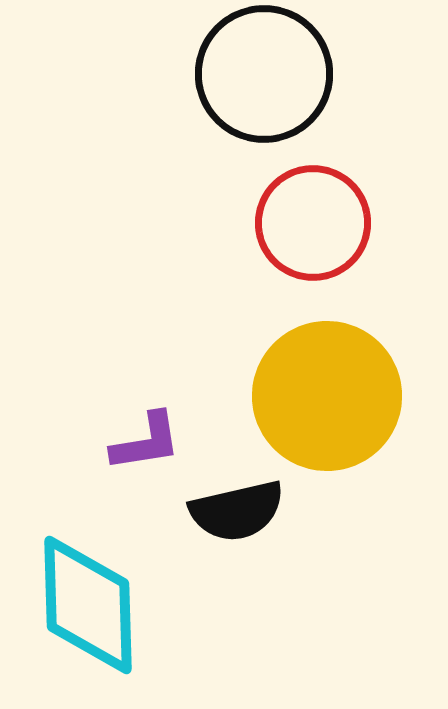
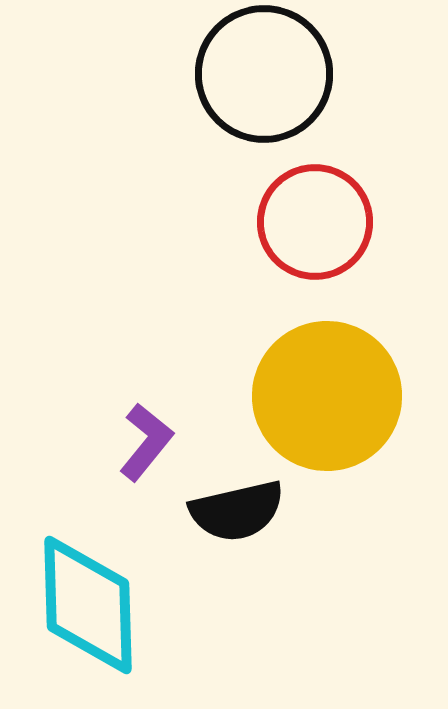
red circle: moved 2 px right, 1 px up
purple L-shape: rotated 42 degrees counterclockwise
